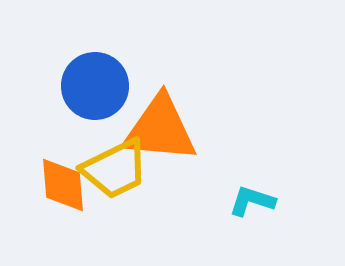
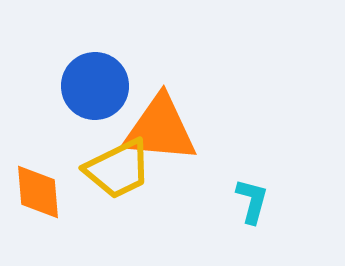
yellow trapezoid: moved 3 px right
orange diamond: moved 25 px left, 7 px down
cyan L-shape: rotated 87 degrees clockwise
